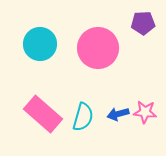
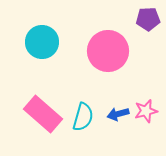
purple pentagon: moved 5 px right, 4 px up
cyan circle: moved 2 px right, 2 px up
pink circle: moved 10 px right, 3 px down
pink star: moved 1 px right, 1 px up; rotated 20 degrees counterclockwise
